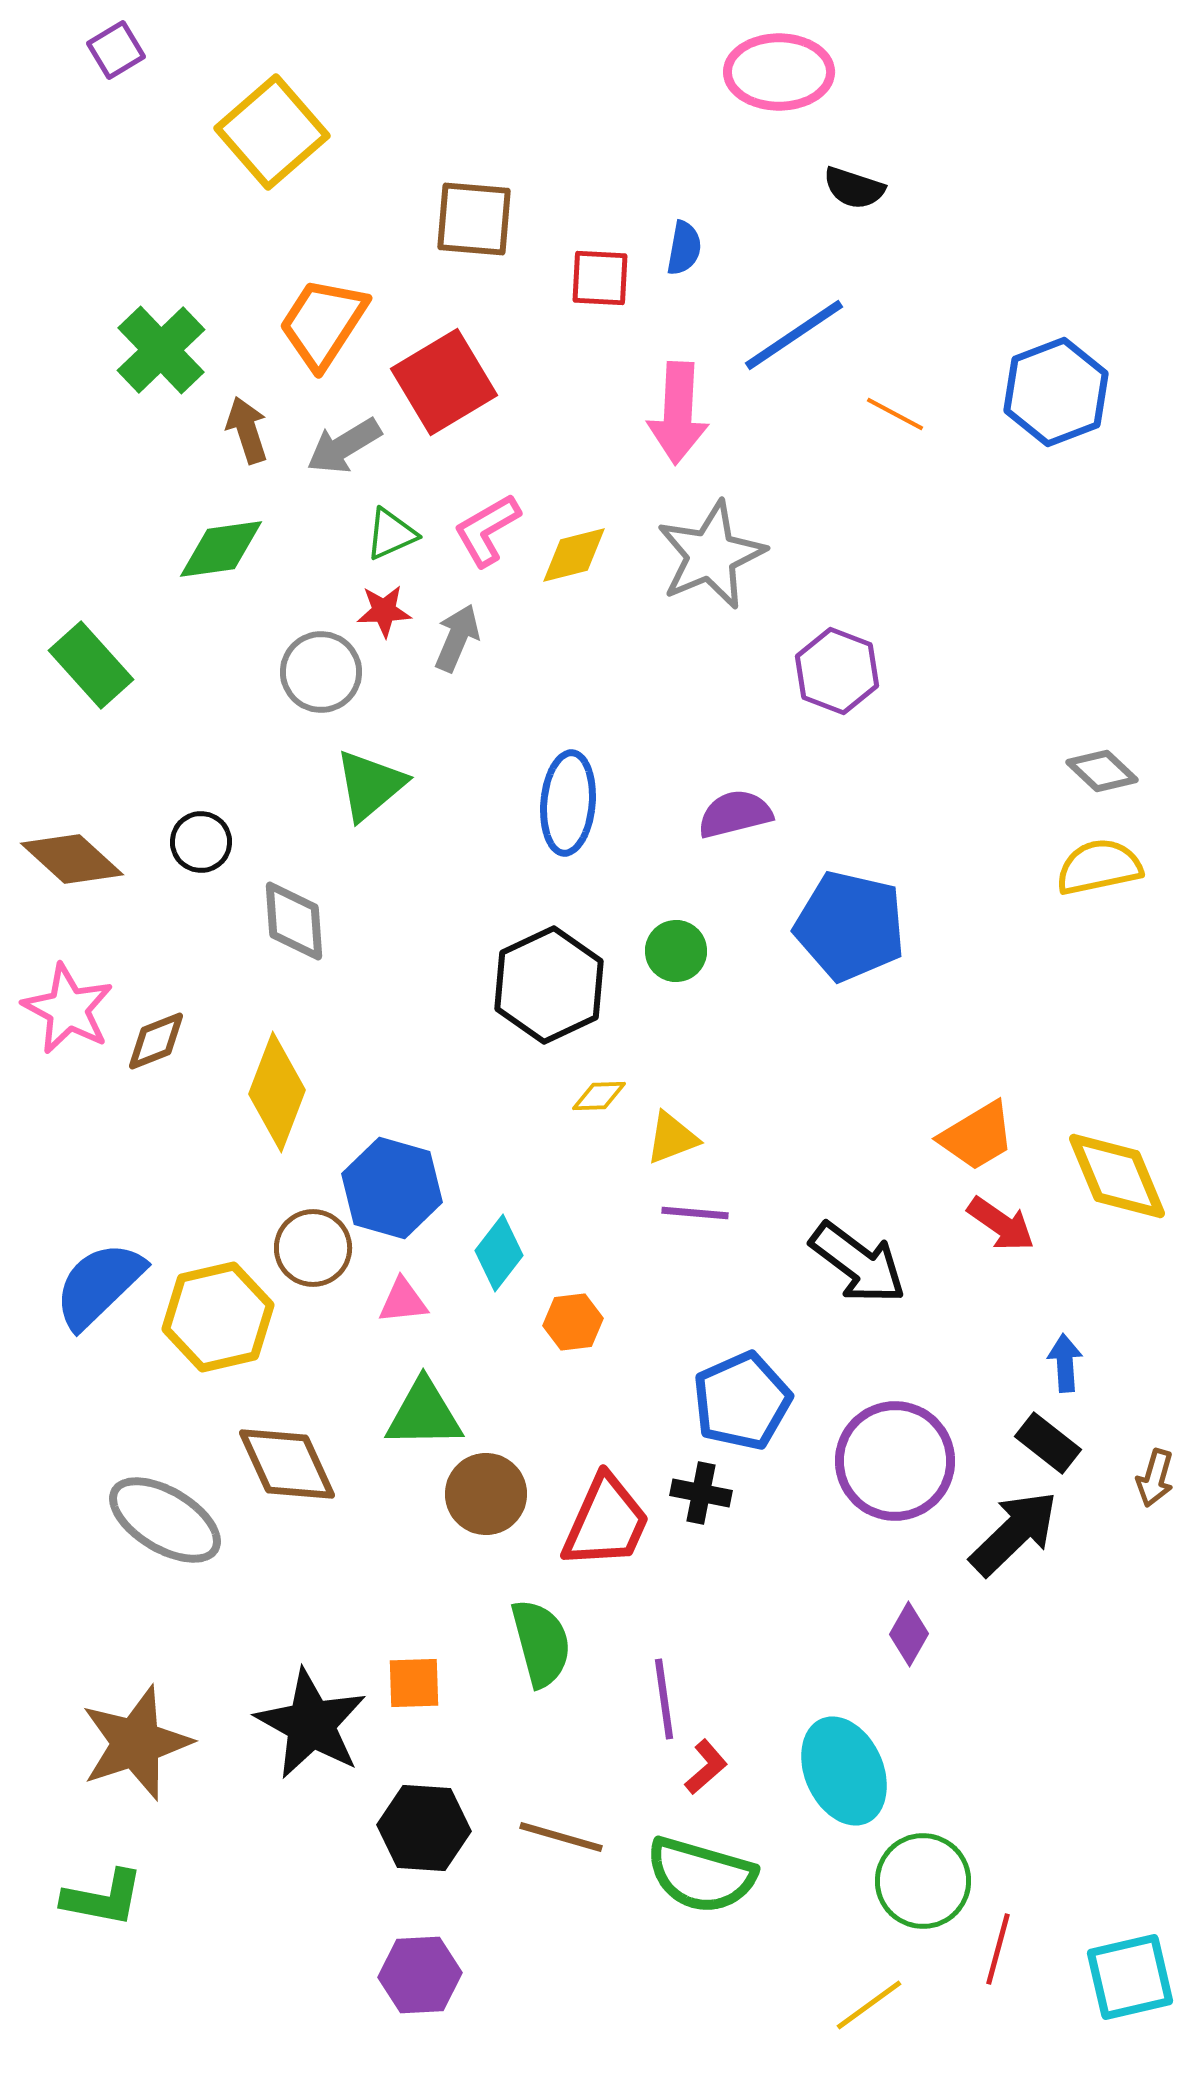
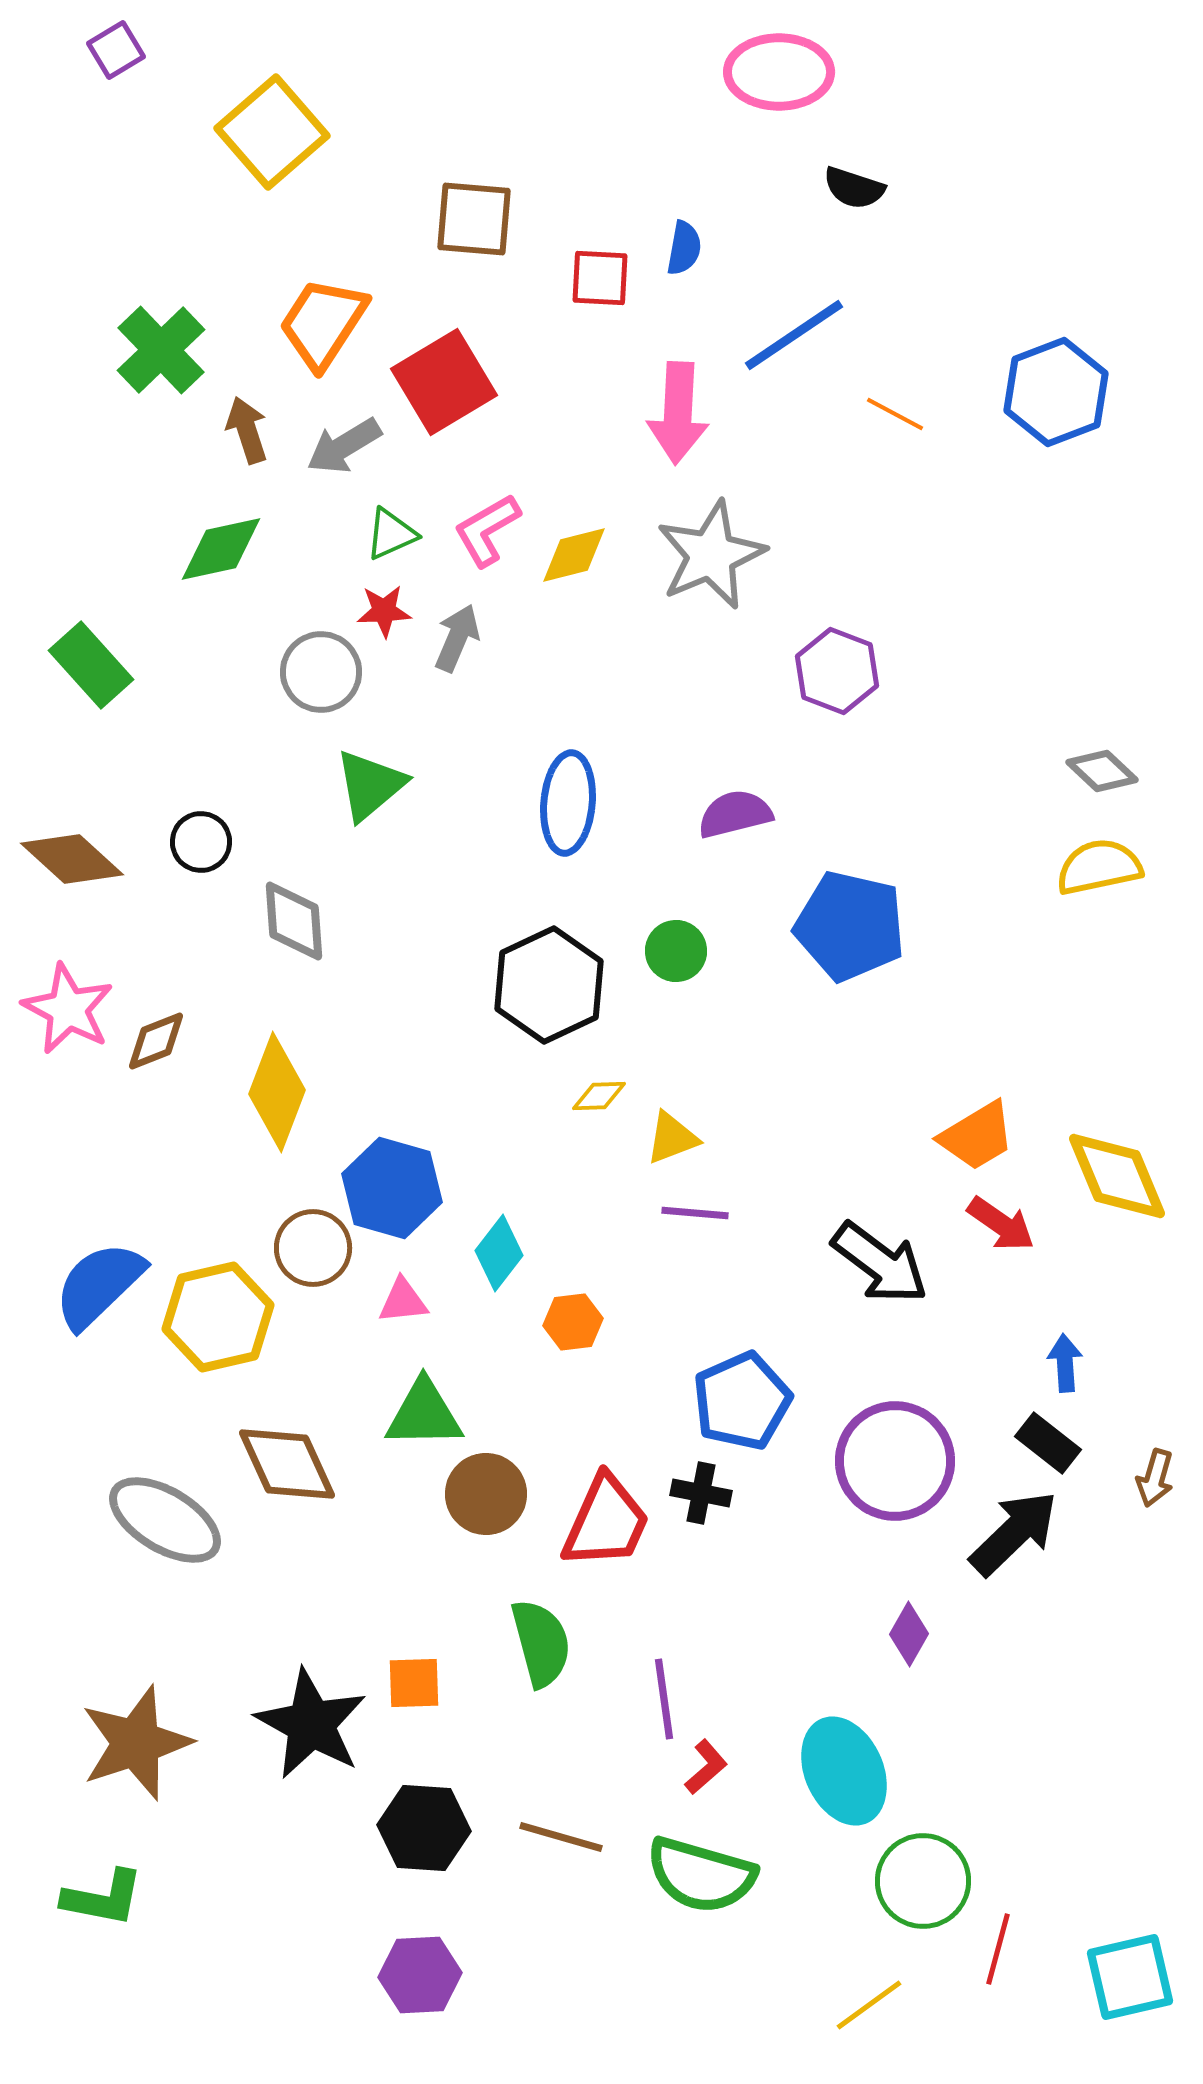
green diamond at (221, 549): rotated 4 degrees counterclockwise
black arrow at (858, 1263): moved 22 px right
